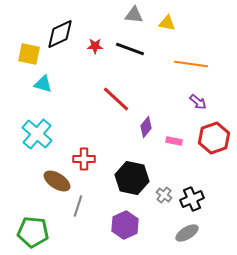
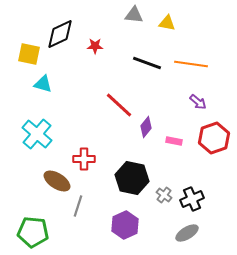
black line: moved 17 px right, 14 px down
red line: moved 3 px right, 6 px down
